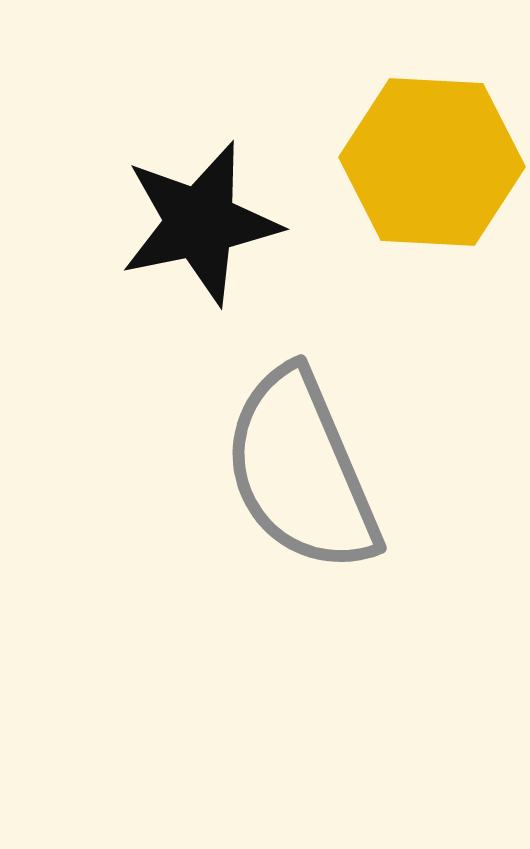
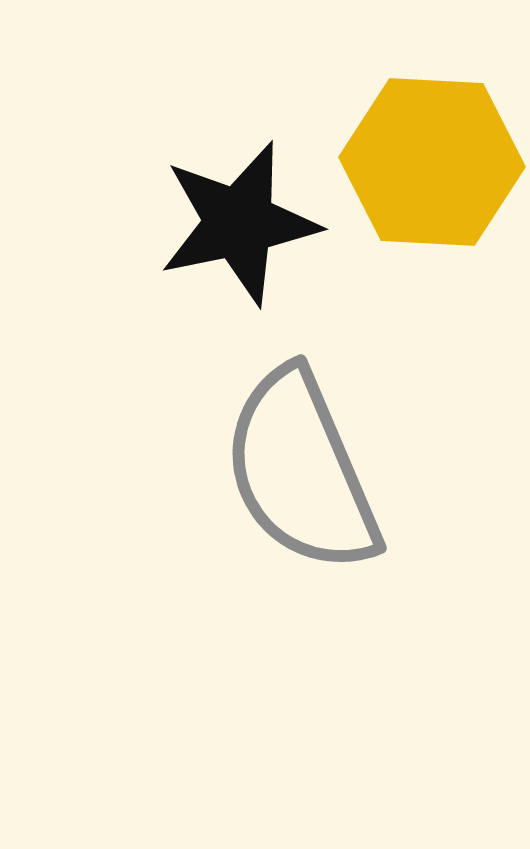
black star: moved 39 px right
